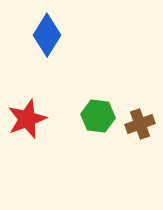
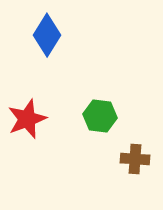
green hexagon: moved 2 px right
brown cross: moved 5 px left, 35 px down; rotated 24 degrees clockwise
